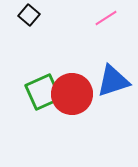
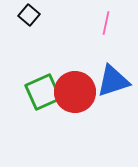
pink line: moved 5 px down; rotated 45 degrees counterclockwise
red circle: moved 3 px right, 2 px up
